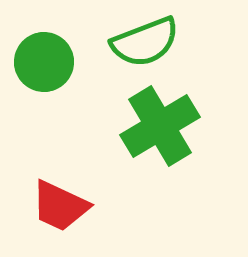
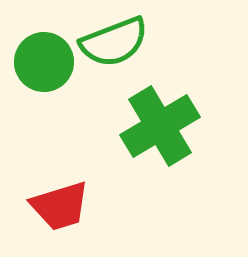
green semicircle: moved 31 px left
red trapezoid: rotated 42 degrees counterclockwise
